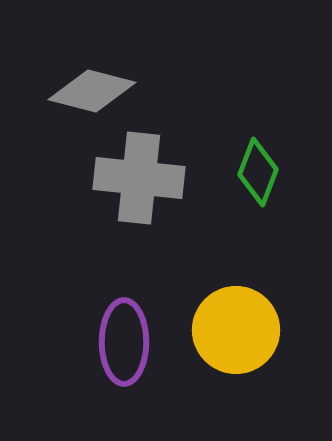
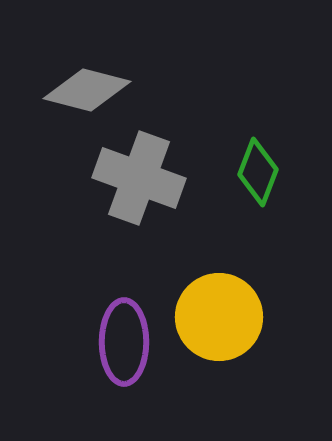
gray diamond: moved 5 px left, 1 px up
gray cross: rotated 14 degrees clockwise
yellow circle: moved 17 px left, 13 px up
